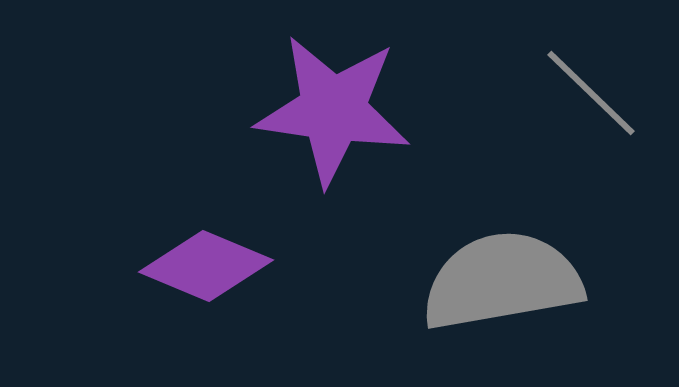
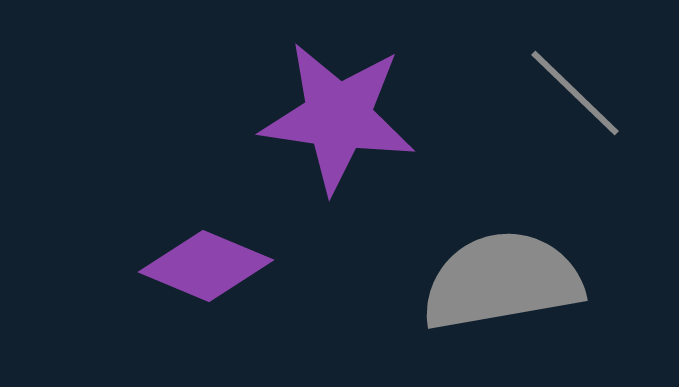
gray line: moved 16 px left
purple star: moved 5 px right, 7 px down
